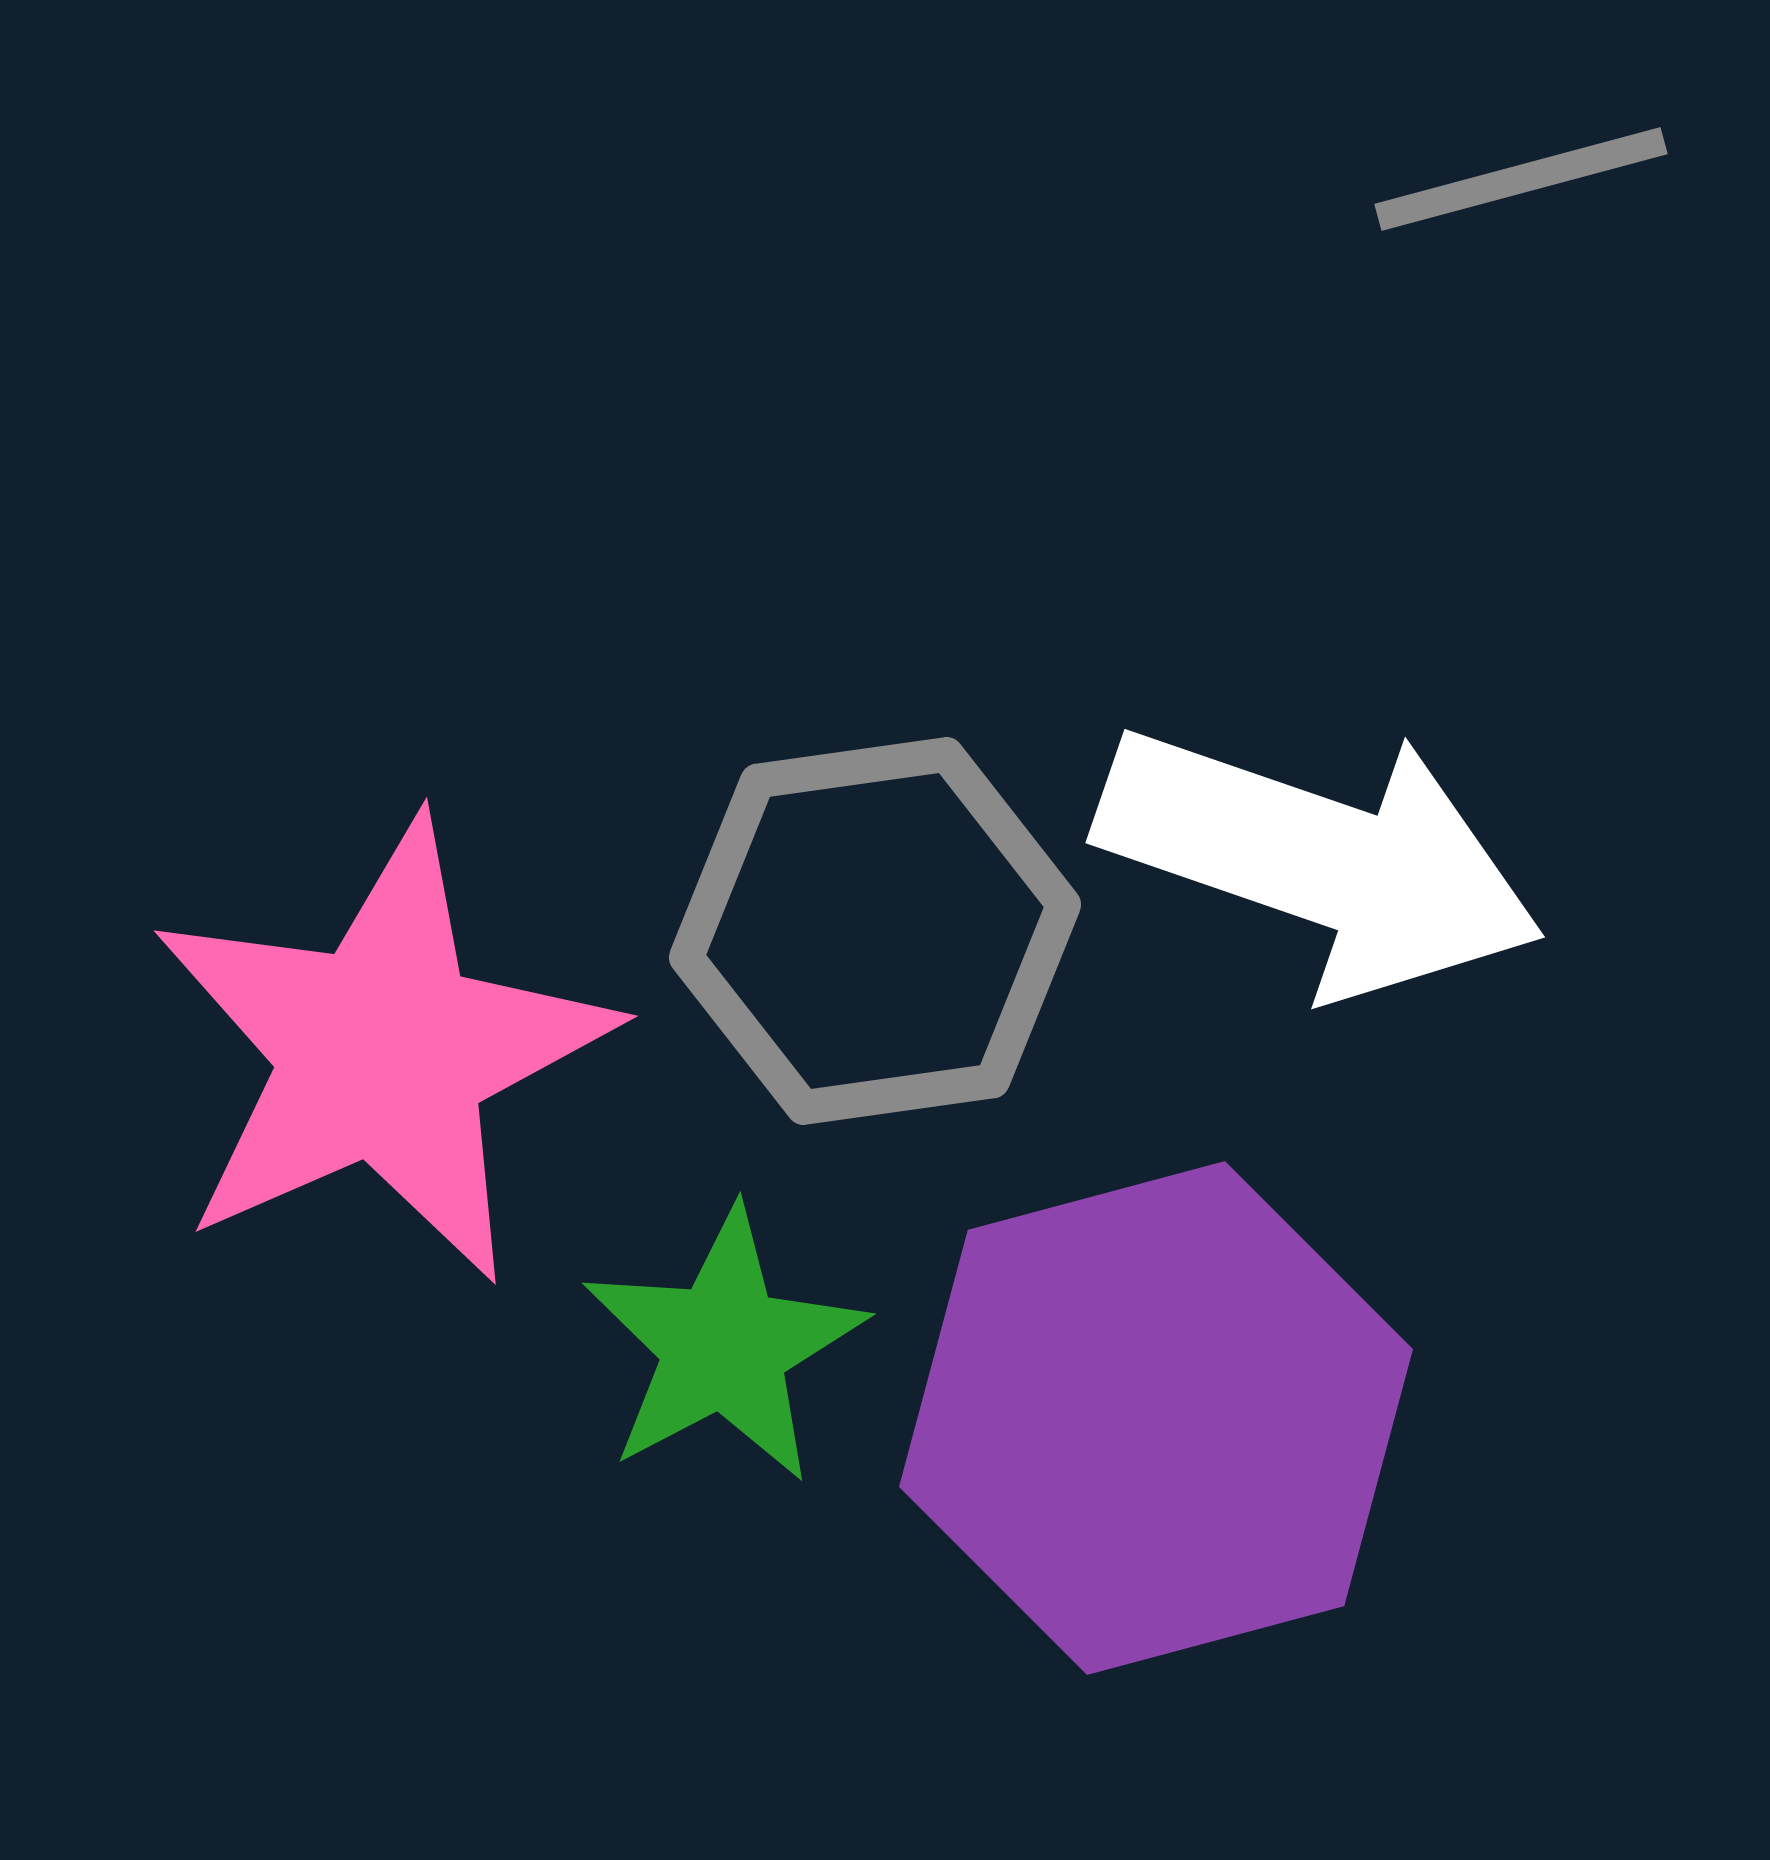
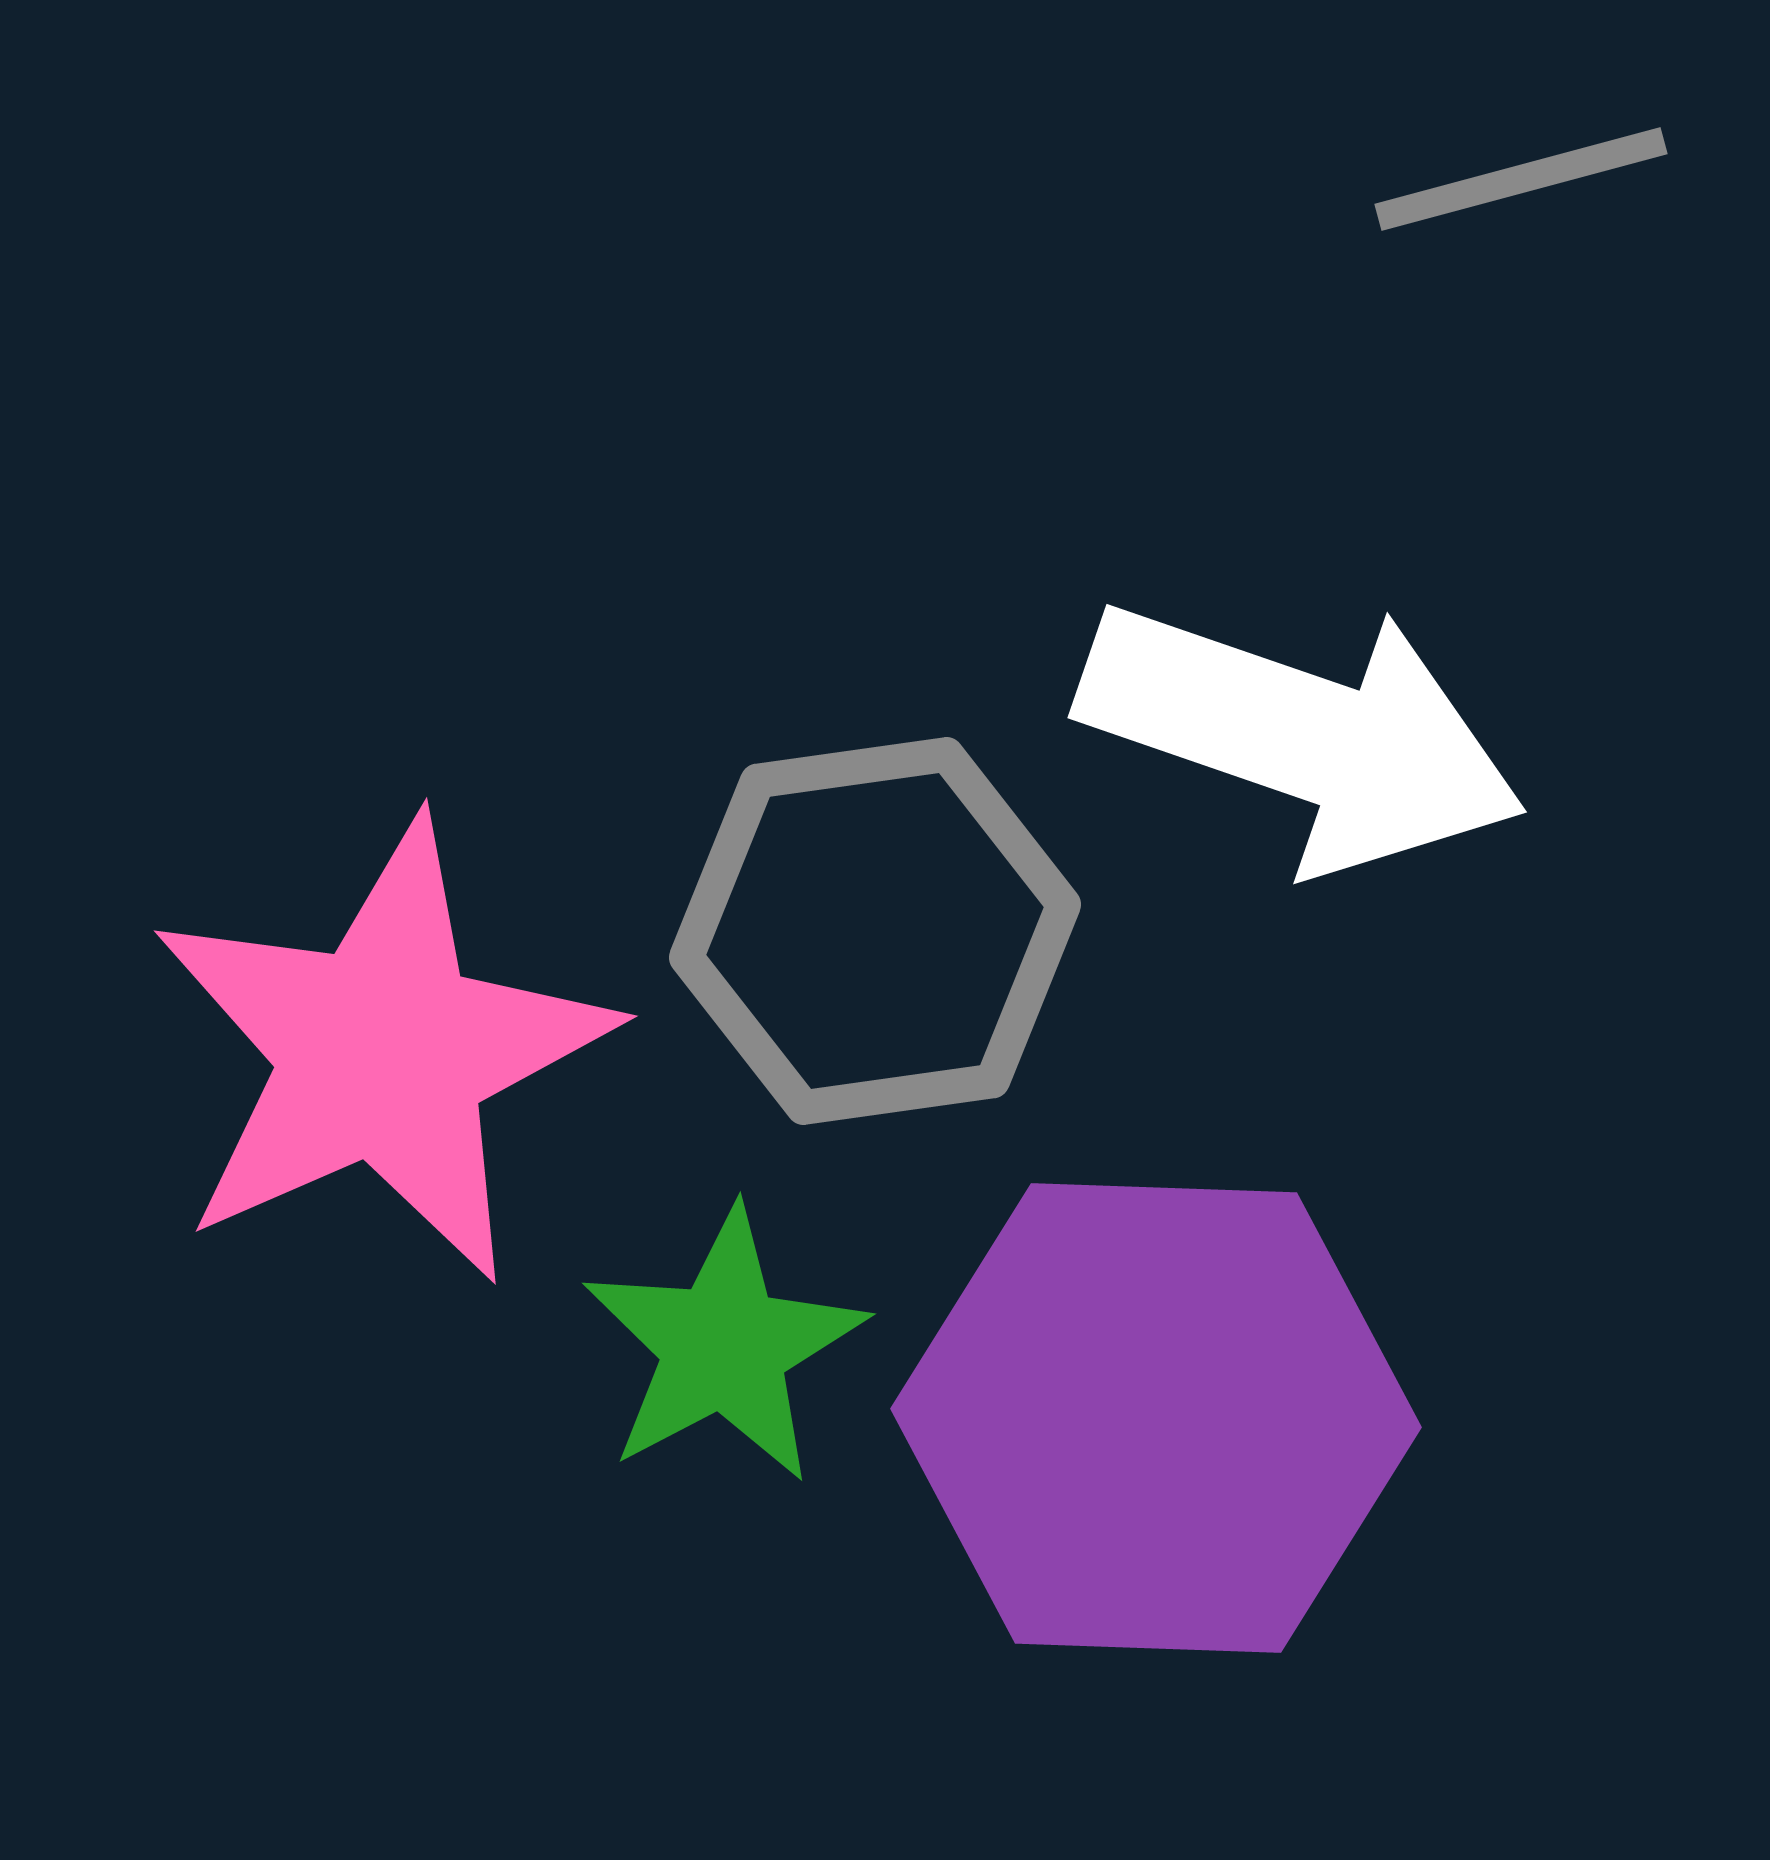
white arrow: moved 18 px left, 125 px up
purple hexagon: rotated 17 degrees clockwise
